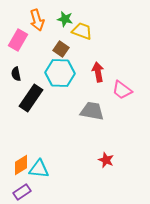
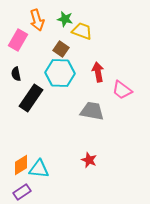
red star: moved 17 px left
